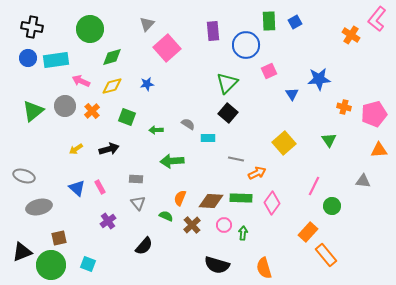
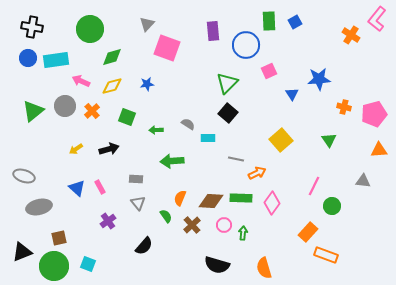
pink square at (167, 48): rotated 28 degrees counterclockwise
yellow square at (284, 143): moved 3 px left, 3 px up
green semicircle at (166, 216): rotated 32 degrees clockwise
orange rectangle at (326, 255): rotated 30 degrees counterclockwise
green circle at (51, 265): moved 3 px right, 1 px down
